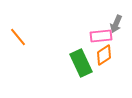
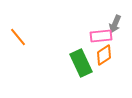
gray arrow: moved 1 px left
